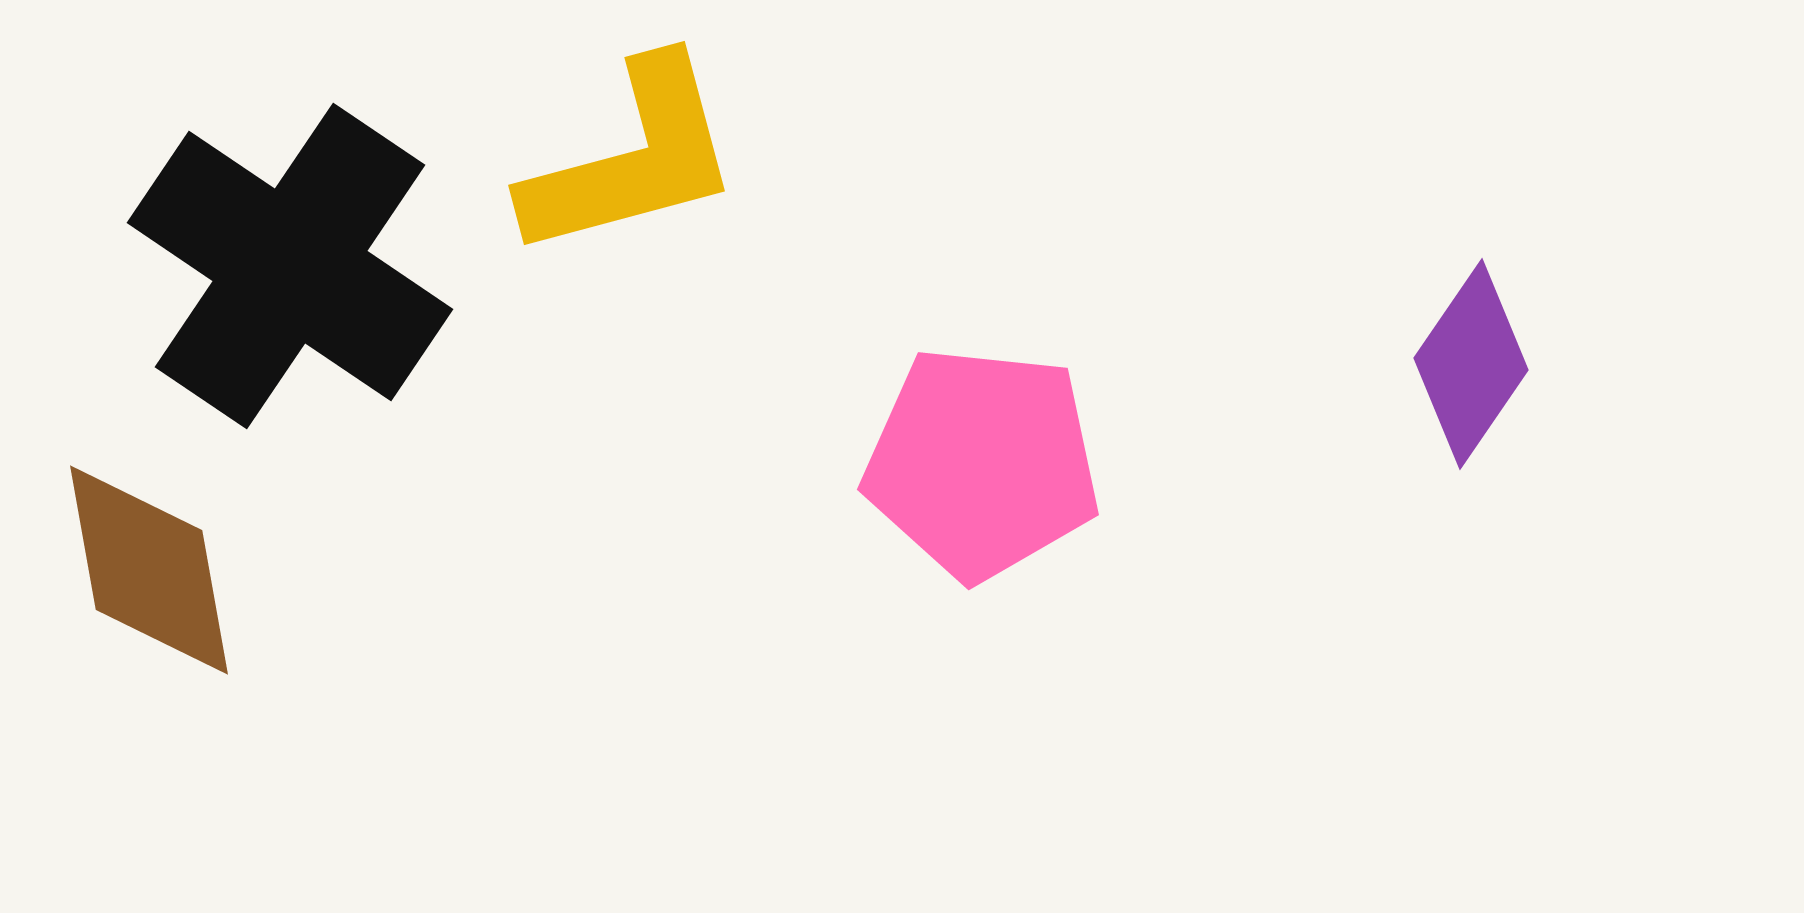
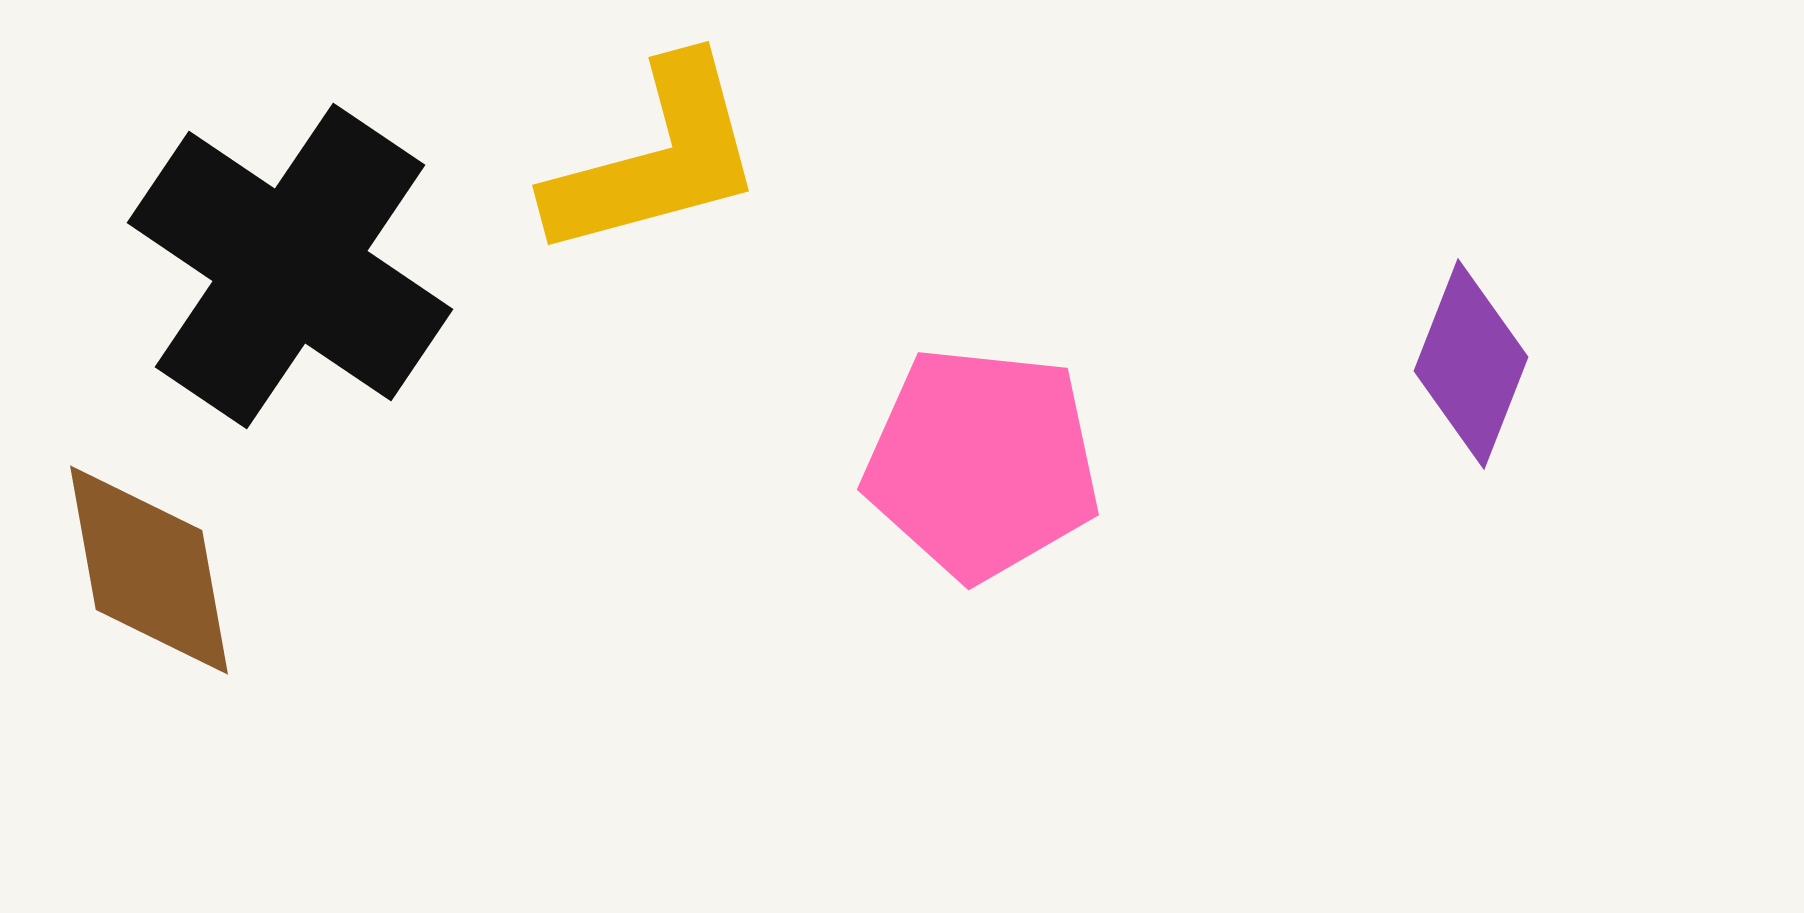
yellow L-shape: moved 24 px right
purple diamond: rotated 13 degrees counterclockwise
